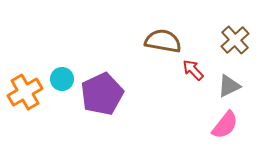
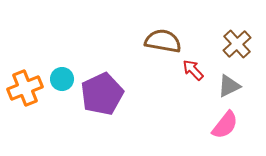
brown cross: moved 2 px right, 4 px down
orange cross: moved 4 px up; rotated 8 degrees clockwise
